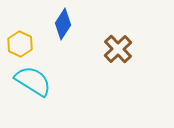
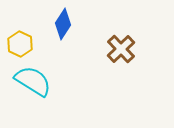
brown cross: moved 3 px right
